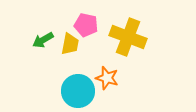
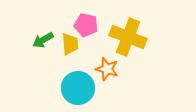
yellow trapezoid: rotated 15 degrees counterclockwise
orange star: moved 9 px up
cyan circle: moved 3 px up
